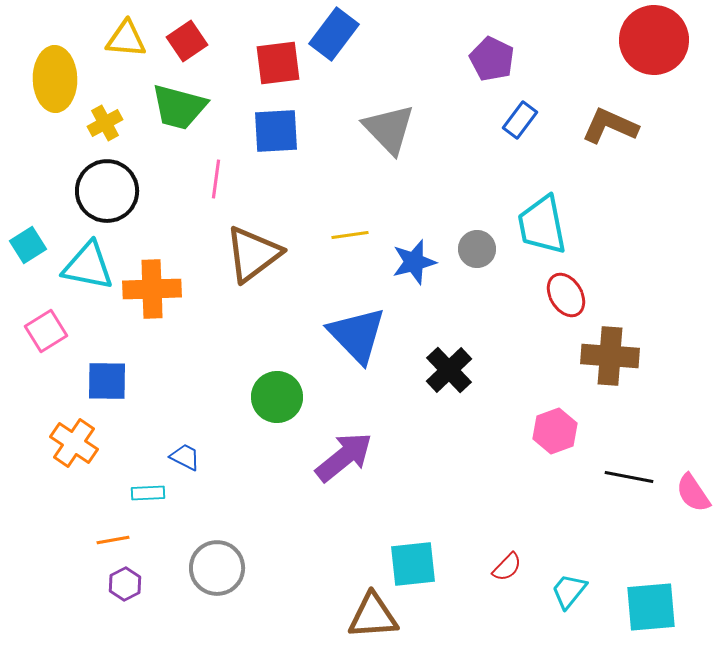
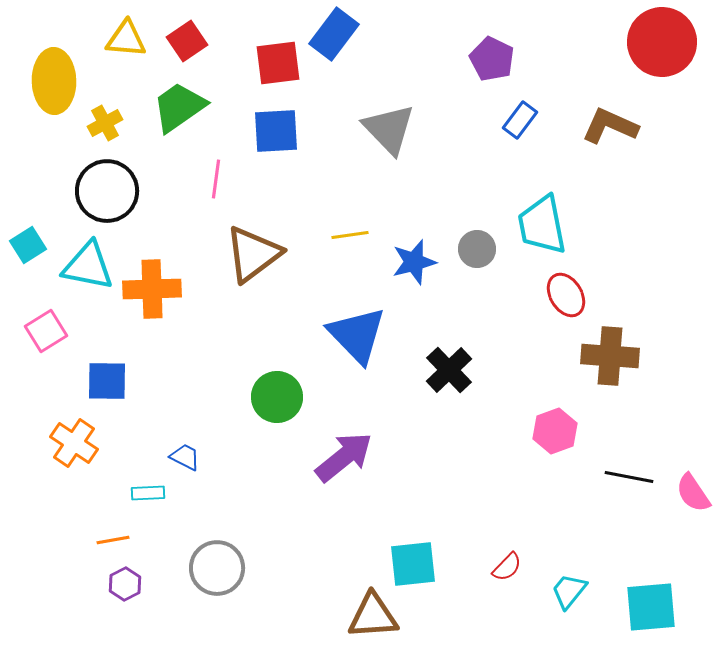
red circle at (654, 40): moved 8 px right, 2 px down
yellow ellipse at (55, 79): moved 1 px left, 2 px down
green trapezoid at (179, 107): rotated 130 degrees clockwise
